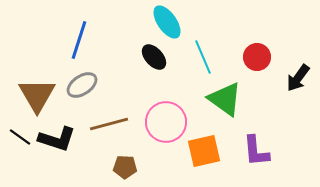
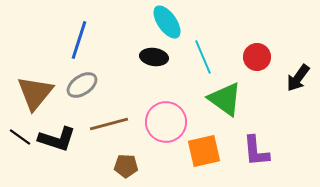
black ellipse: rotated 40 degrees counterclockwise
brown triangle: moved 2 px left, 2 px up; rotated 9 degrees clockwise
brown pentagon: moved 1 px right, 1 px up
